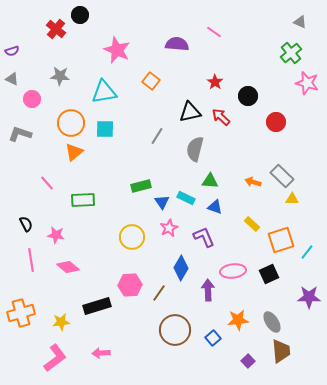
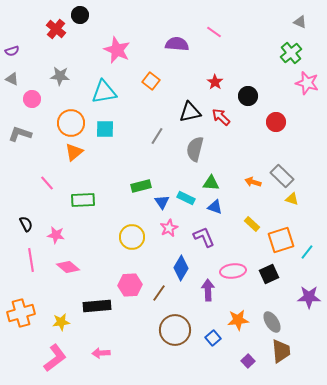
green triangle at (210, 181): moved 1 px right, 2 px down
yellow triangle at (292, 199): rotated 16 degrees clockwise
black rectangle at (97, 306): rotated 12 degrees clockwise
